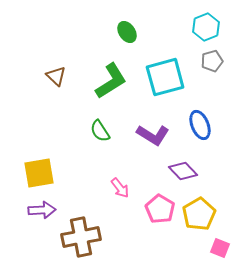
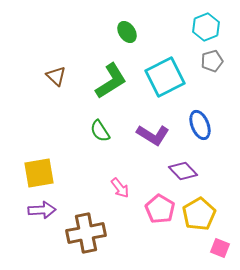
cyan square: rotated 12 degrees counterclockwise
brown cross: moved 5 px right, 4 px up
